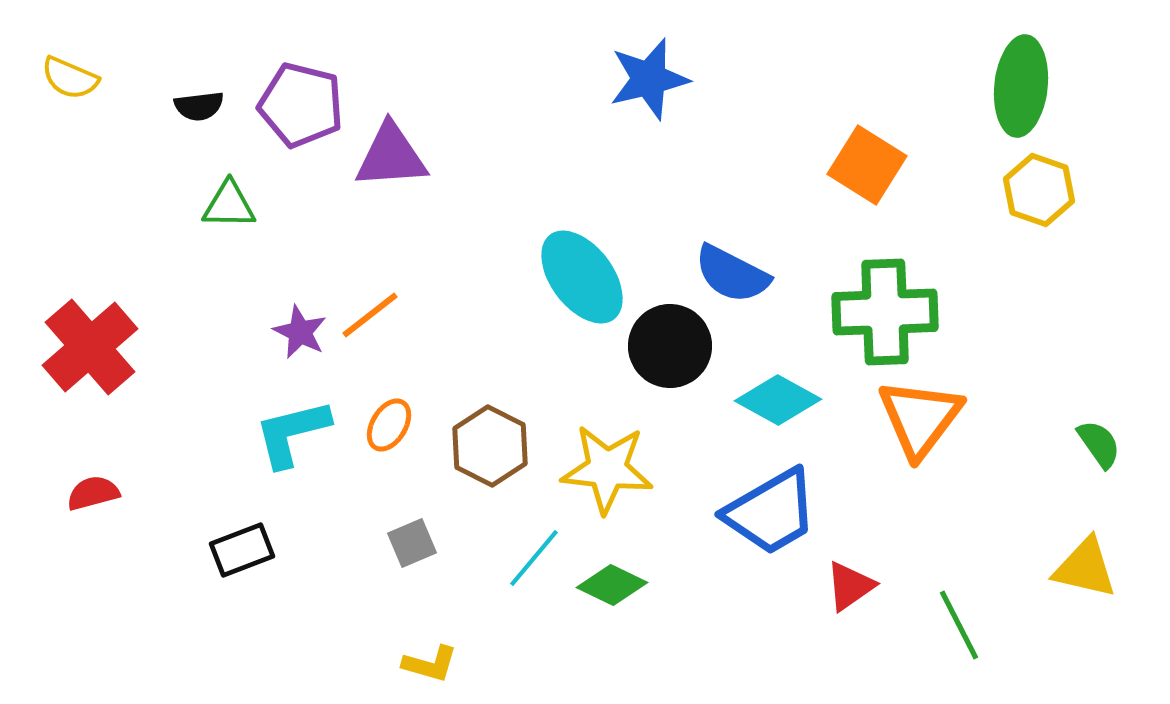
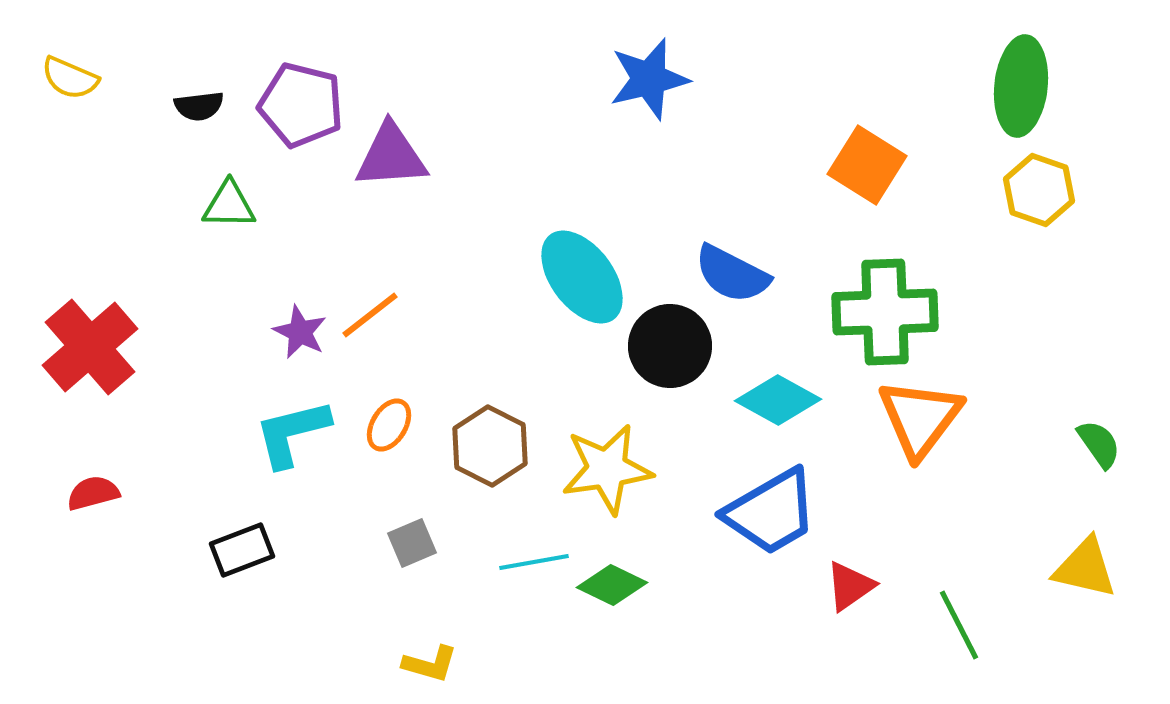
yellow star: rotated 14 degrees counterclockwise
cyan line: moved 4 px down; rotated 40 degrees clockwise
